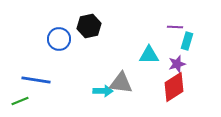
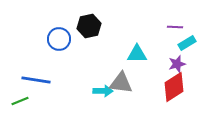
cyan rectangle: moved 2 px down; rotated 42 degrees clockwise
cyan triangle: moved 12 px left, 1 px up
